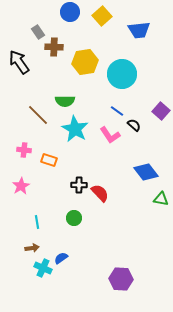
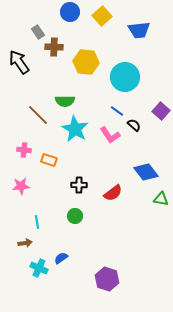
yellow hexagon: moved 1 px right; rotated 15 degrees clockwise
cyan circle: moved 3 px right, 3 px down
pink star: rotated 24 degrees clockwise
red semicircle: moved 13 px right; rotated 96 degrees clockwise
green circle: moved 1 px right, 2 px up
brown arrow: moved 7 px left, 5 px up
cyan cross: moved 4 px left
purple hexagon: moved 14 px left; rotated 15 degrees clockwise
